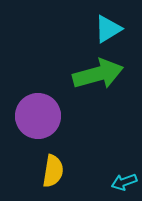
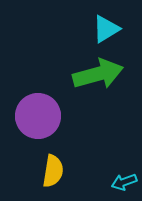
cyan triangle: moved 2 px left
